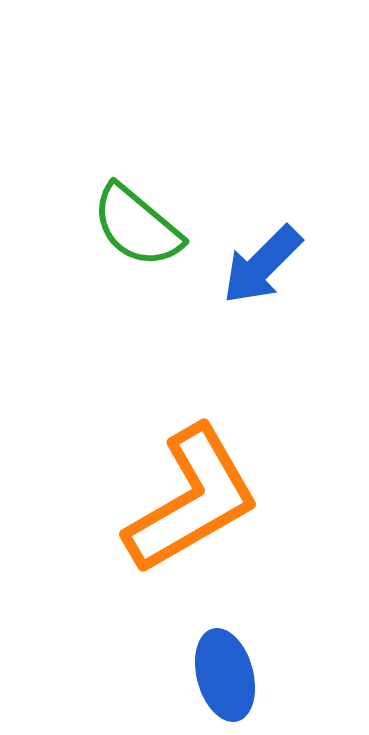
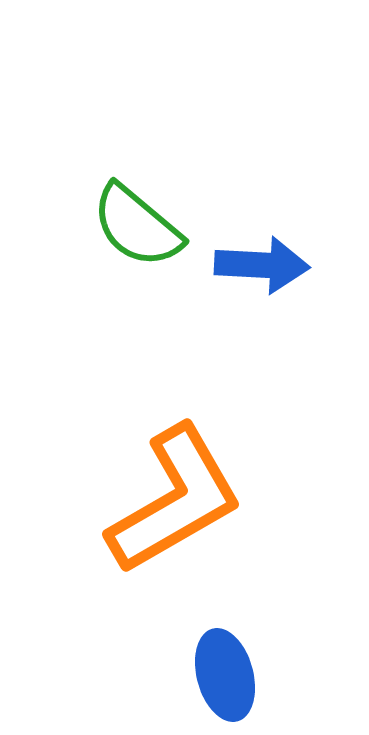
blue arrow: rotated 132 degrees counterclockwise
orange L-shape: moved 17 px left
